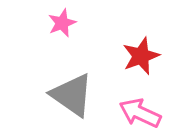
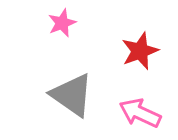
red star: moved 1 px left, 5 px up
